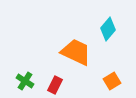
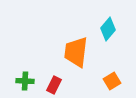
orange trapezoid: rotated 108 degrees counterclockwise
green cross: rotated 30 degrees counterclockwise
red rectangle: moved 1 px left
